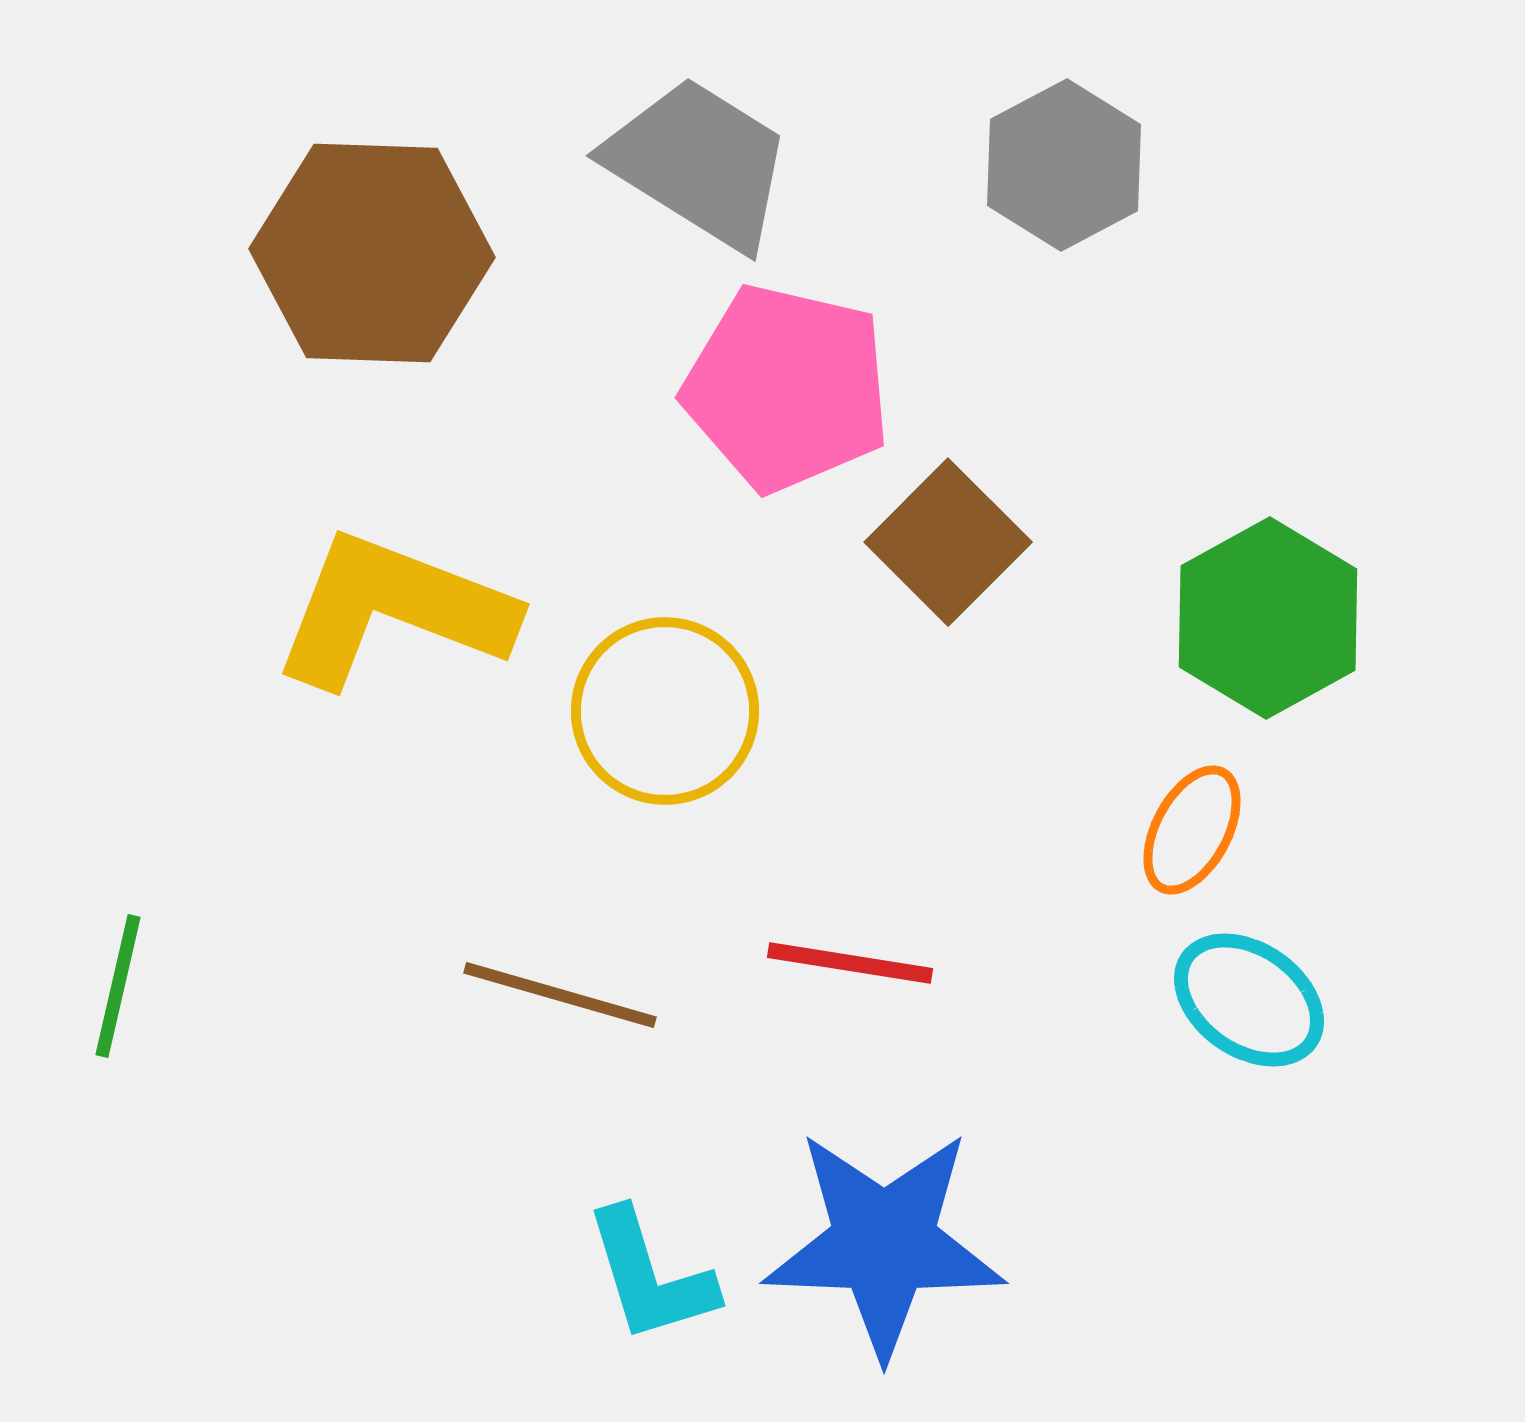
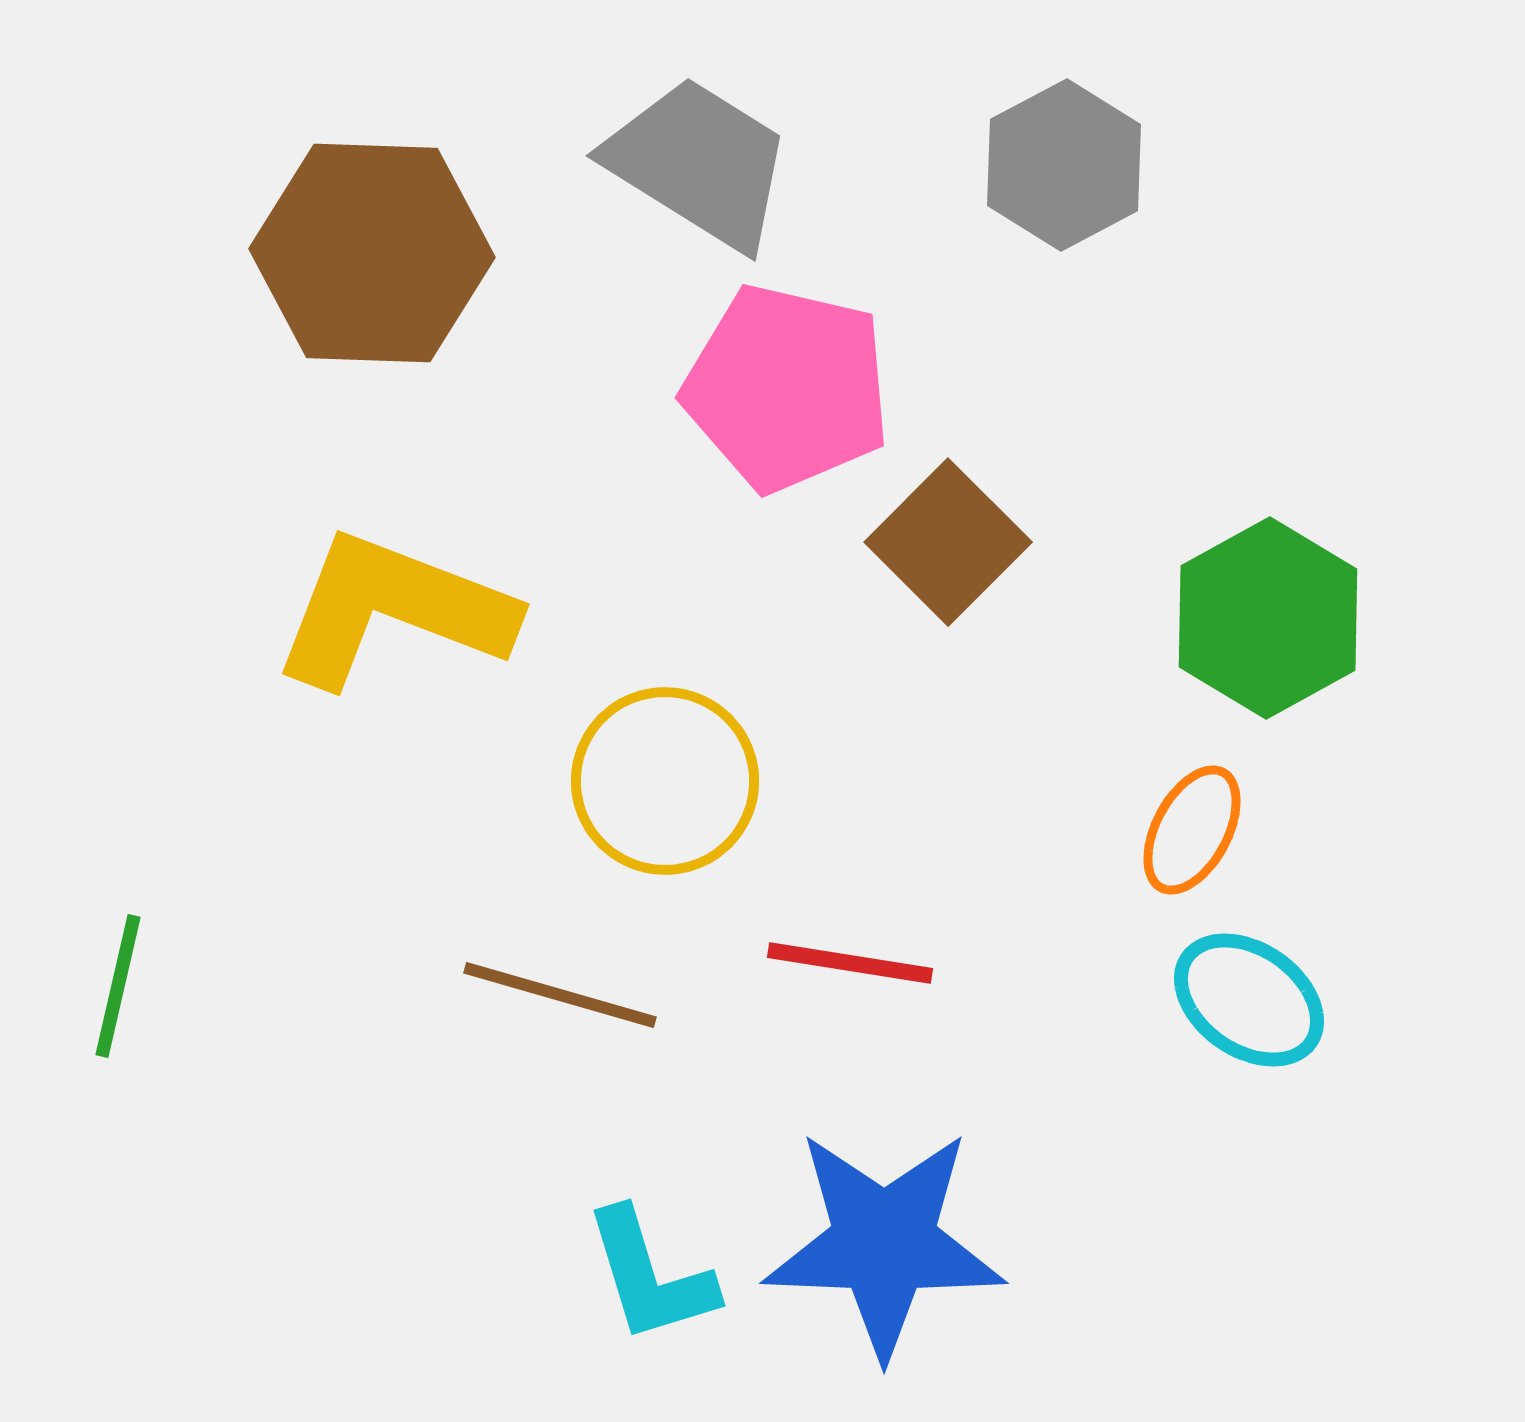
yellow circle: moved 70 px down
